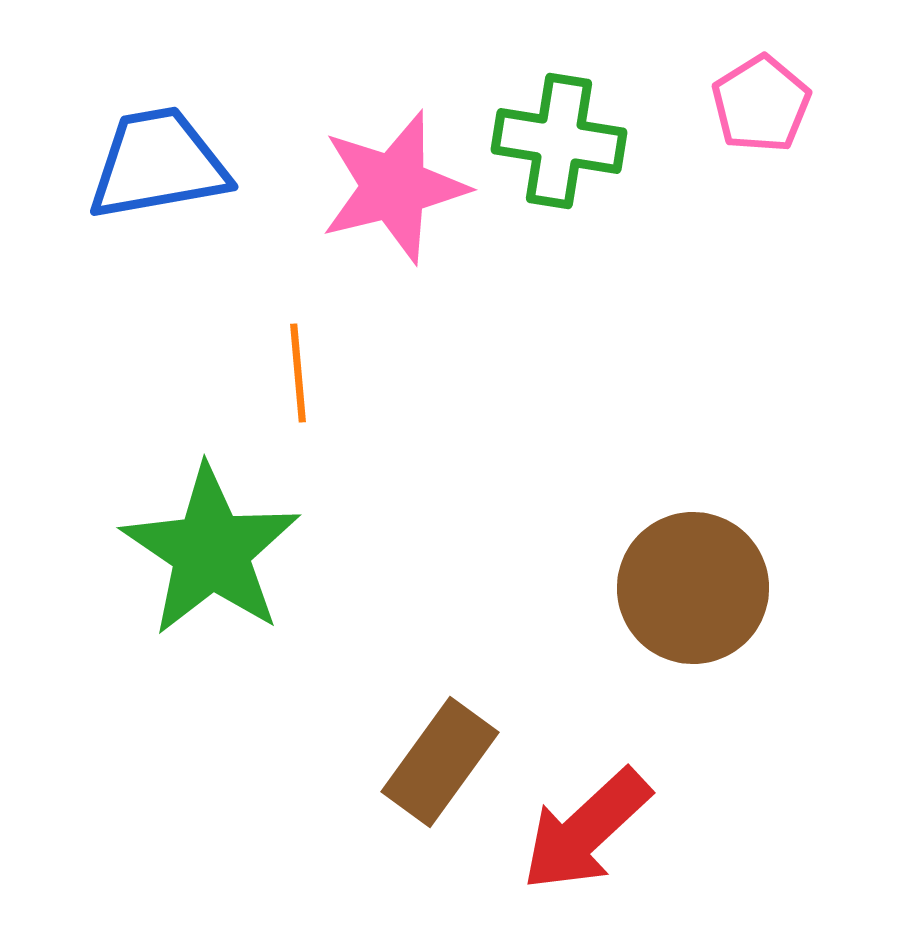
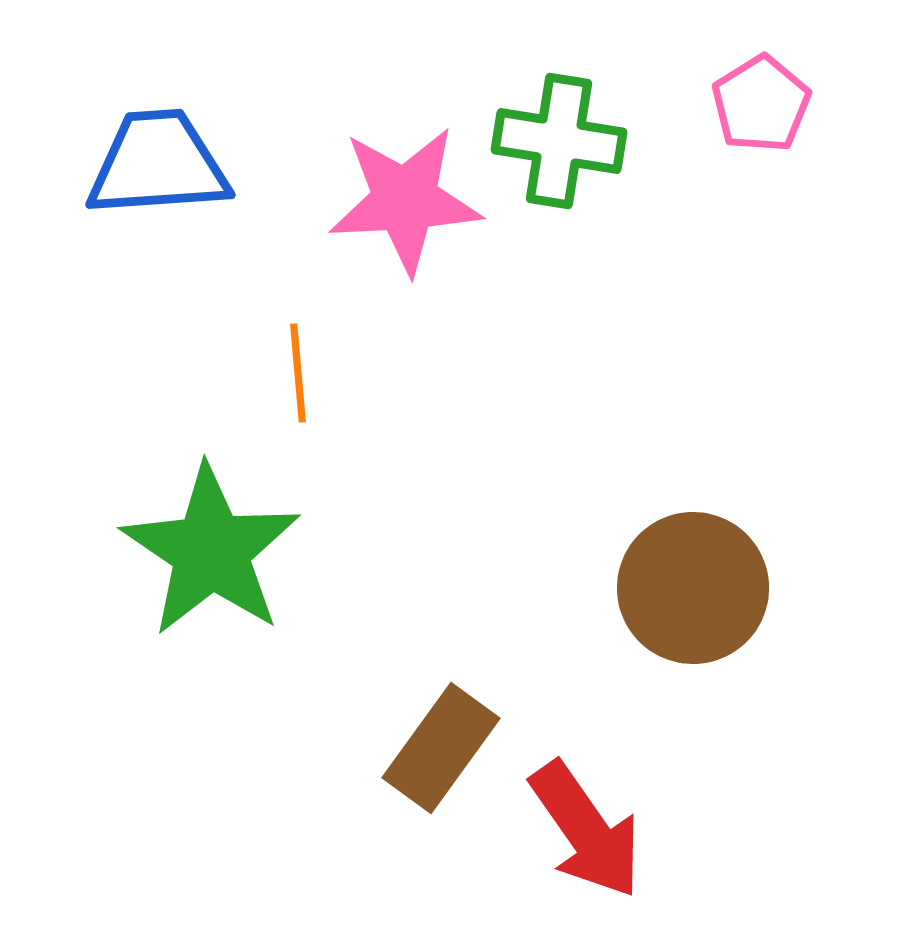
blue trapezoid: rotated 6 degrees clockwise
pink star: moved 11 px right, 13 px down; rotated 11 degrees clockwise
brown rectangle: moved 1 px right, 14 px up
red arrow: rotated 82 degrees counterclockwise
